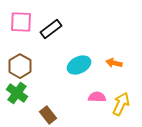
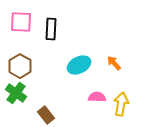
black rectangle: rotated 50 degrees counterclockwise
orange arrow: rotated 35 degrees clockwise
green cross: moved 1 px left
yellow arrow: rotated 15 degrees counterclockwise
brown rectangle: moved 2 px left
